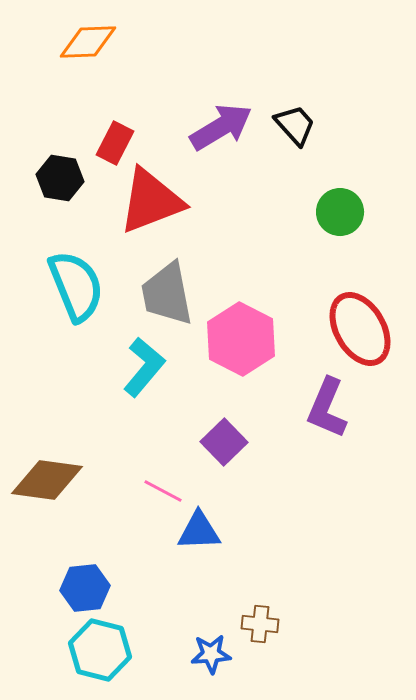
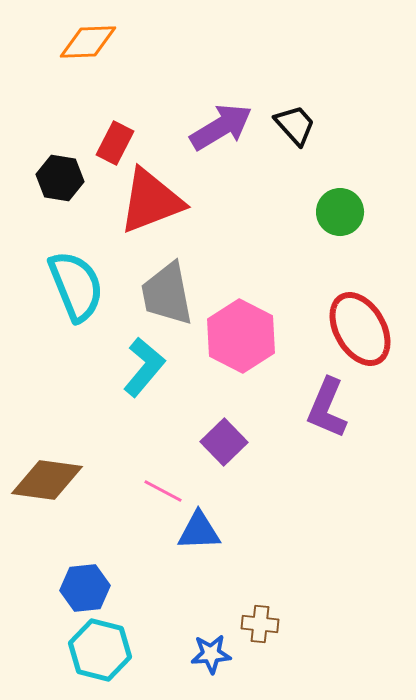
pink hexagon: moved 3 px up
